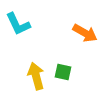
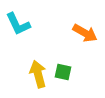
yellow arrow: moved 2 px right, 2 px up
